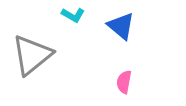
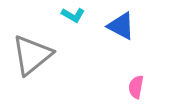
blue triangle: rotated 12 degrees counterclockwise
pink semicircle: moved 12 px right, 5 px down
